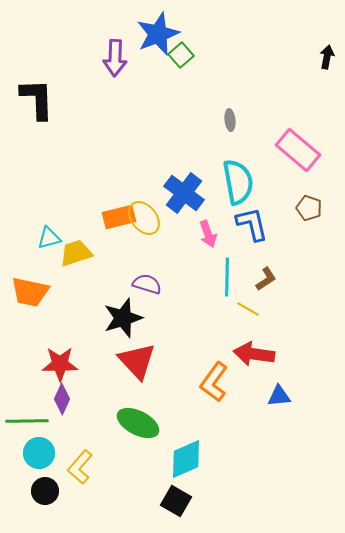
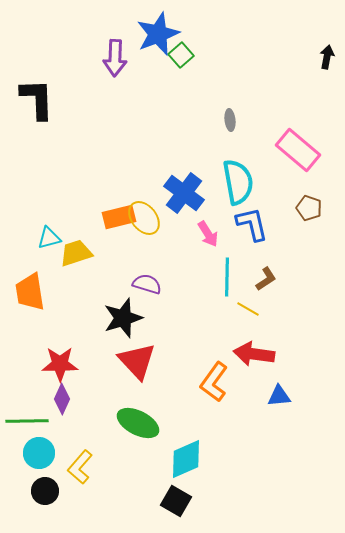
pink arrow: rotated 12 degrees counterclockwise
orange trapezoid: rotated 69 degrees clockwise
